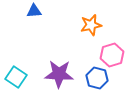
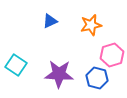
blue triangle: moved 16 px right, 10 px down; rotated 21 degrees counterclockwise
cyan square: moved 12 px up
